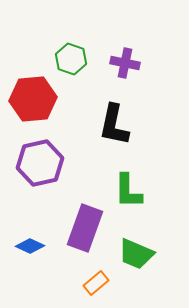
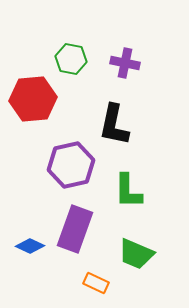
green hexagon: rotated 8 degrees counterclockwise
purple hexagon: moved 31 px right, 2 px down
purple rectangle: moved 10 px left, 1 px down
orange rectangle: rotated 65 degrees clockwise
